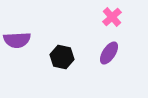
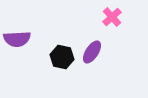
purple semicircle: moved 1 px up
purple ellipse: moved 17 px left, 1 px up
